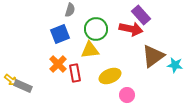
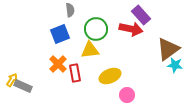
gray semicircle: rotated 24 degrees counterclockwise
brown triangle: moved 15 px right, 7 px up
yellow arrow: moved 1 px right; rotated 96 degrees counterclockwise
